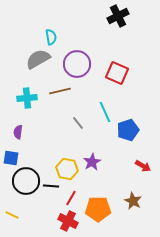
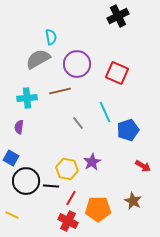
purple semicircle: moved 1 px right, 5 px up
blue square: rotated 21 degrees clockwise
